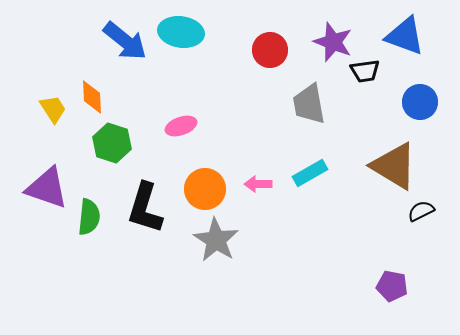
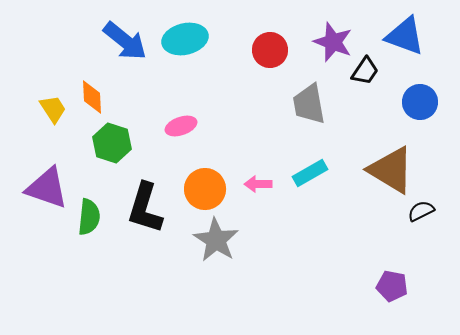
cyan ellipse: moved 4 px right, 7 px down; rotated 21 degrees counterclockwise
black trapezoid: rotated 48 degrees counterclockwise
brown triangle: moved 3 px left, 4 px down
